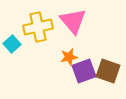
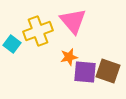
yellow cross: moved 4 px down; rotated 8 degrees counterclockwise
cyan square: rotated 12 degrees counterclockwise
purple square: moved 1 px right, 1 px down; rotated 25 degrees clockwise
